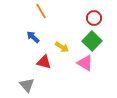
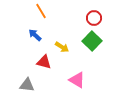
blue arrow: moved 2 px right, 2 px up
pink triangle: moved 8 px left, 17 px down
gray triangle: rotated 42 degrees counterclockwise
